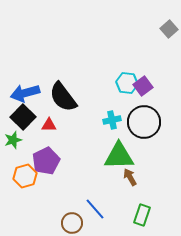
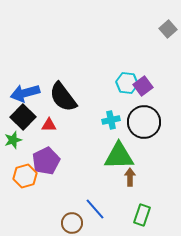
gray square: moved 1 px left
cyan cross: moved 1 px left
brown arrow: rotated 30 degrees clockwise
